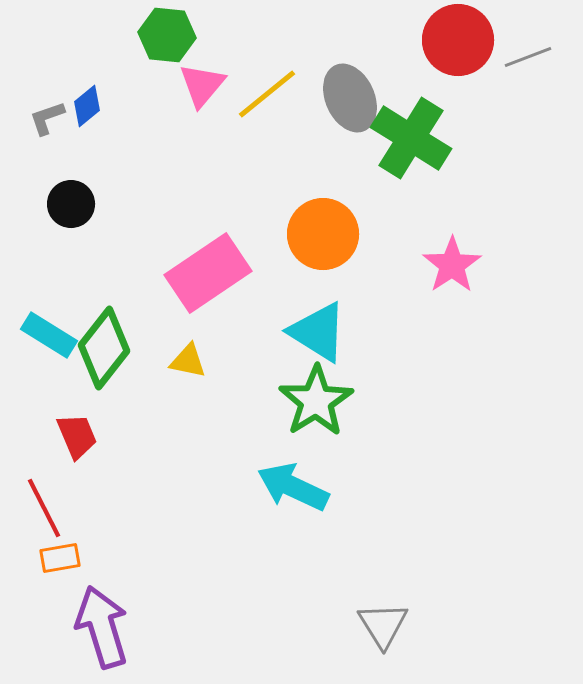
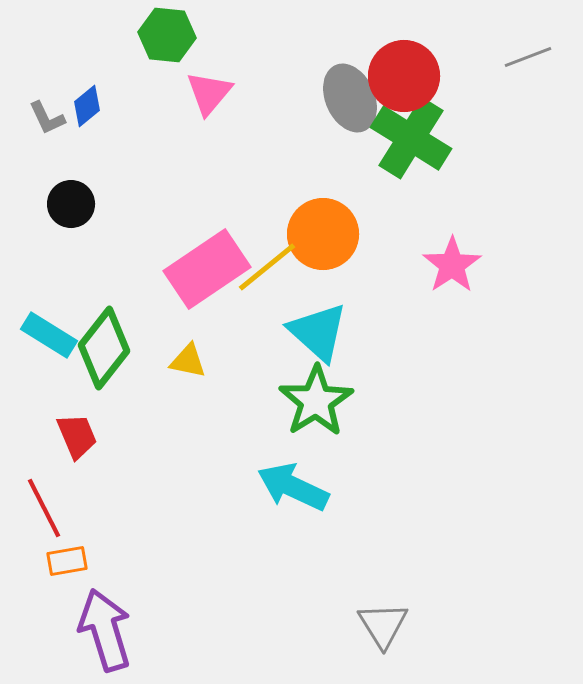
red circle: moved 54 px left, 36 px down
pink triangle: moved 7 px right, 8 px down
yellow line: moved 173 px down
gray L-shape: rotated 96 degrees counterclockwise
pink rectangle: moved 1 px left, 4 px up
cyan triangle: rotated 10 degrees clockwise
orange rectangle: moved 7 px right, 3 px down
purple arrow: moved 3 px right, 3 px down
